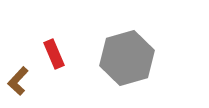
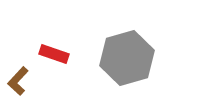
red rectangle: rotated 48 degrees counterclockwise
